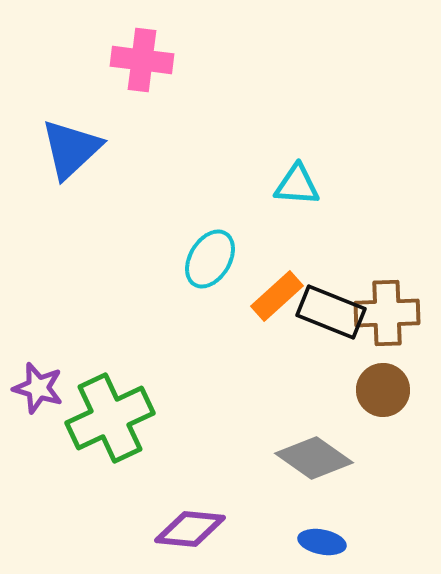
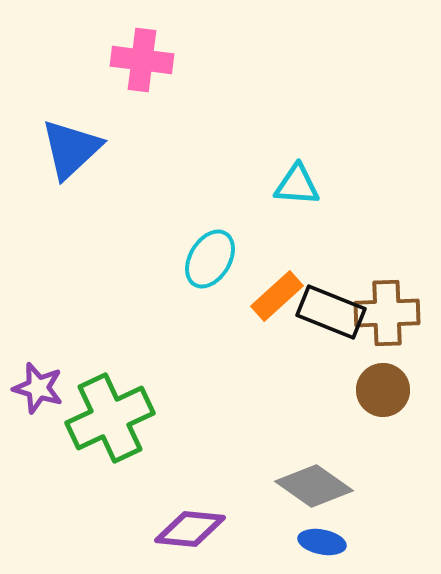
gray diamond: moved 28 px down
